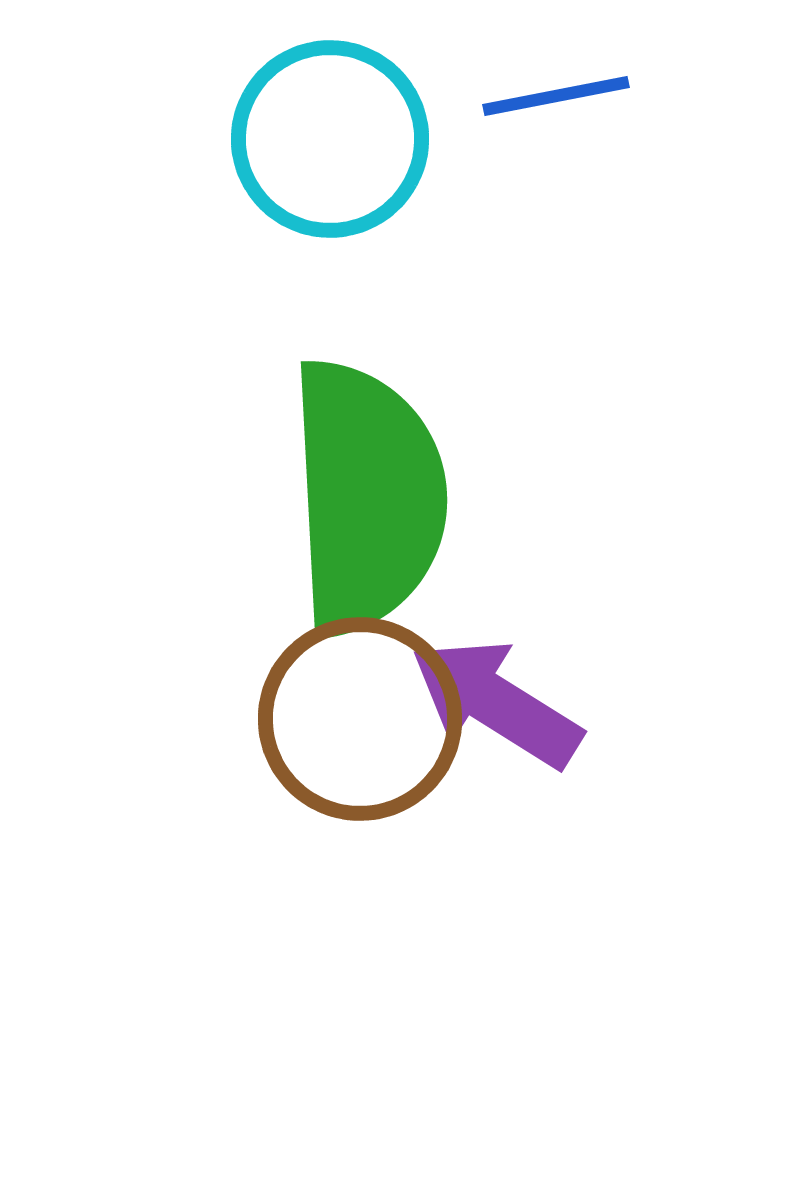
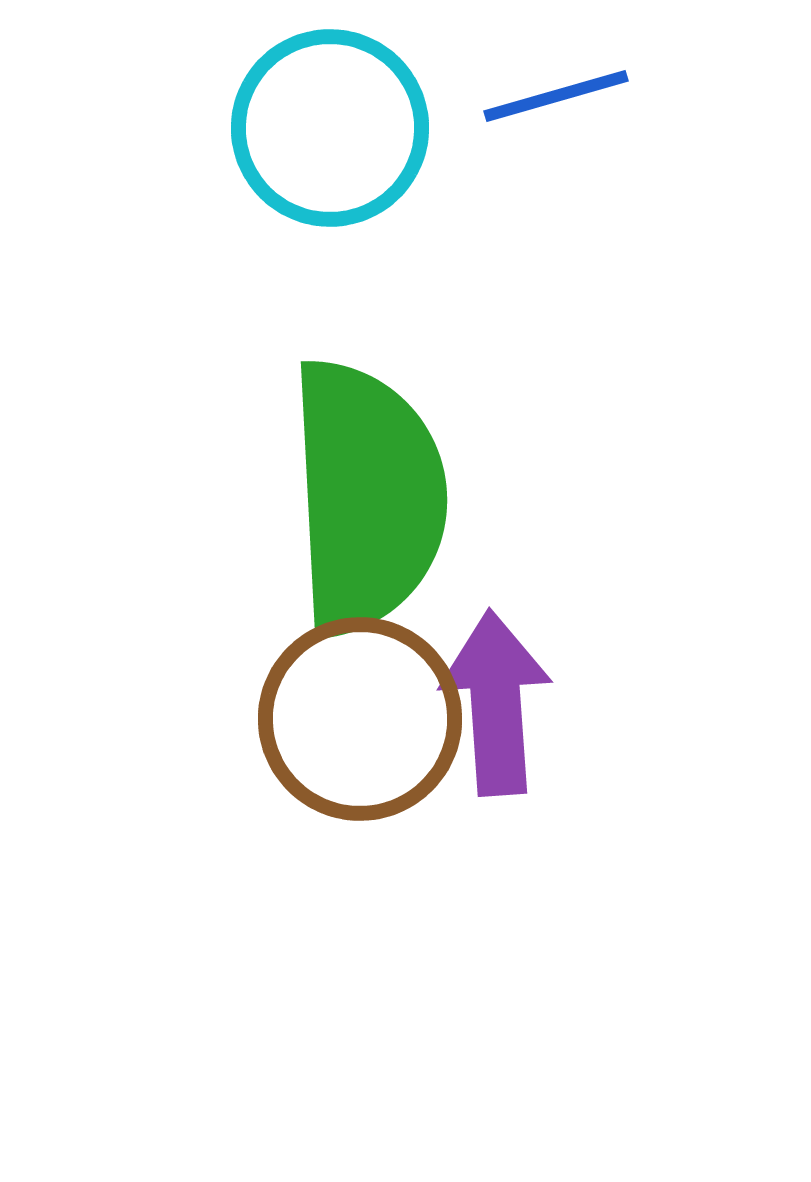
blue line: rotated 5 degrees counterclockwise
cyan circle: moved 11 px up
purple arrow: rotated 54 degrees clockwise
